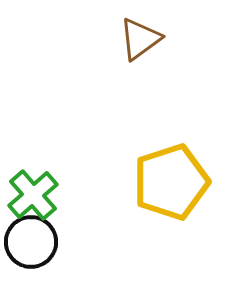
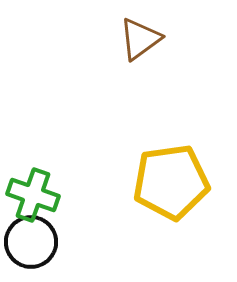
yellow pentagon: rotated 10 degrees clockwise
green cross: rotated 30 degrees counterclockwise
